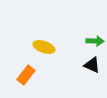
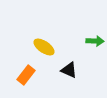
yellow ellipse: rotated 15 degrees clockwise
black triangle: moved 23 px left, 5 px down
